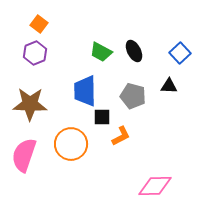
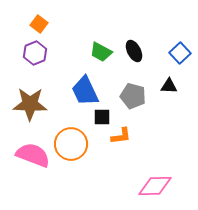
blue trapezoid: rotated 24 degrees counterclockwise
orange L-shape: rotated 20 degrees clockwise
pink semicircle: moved 9 px right; rotated 92 degrees clockwise
